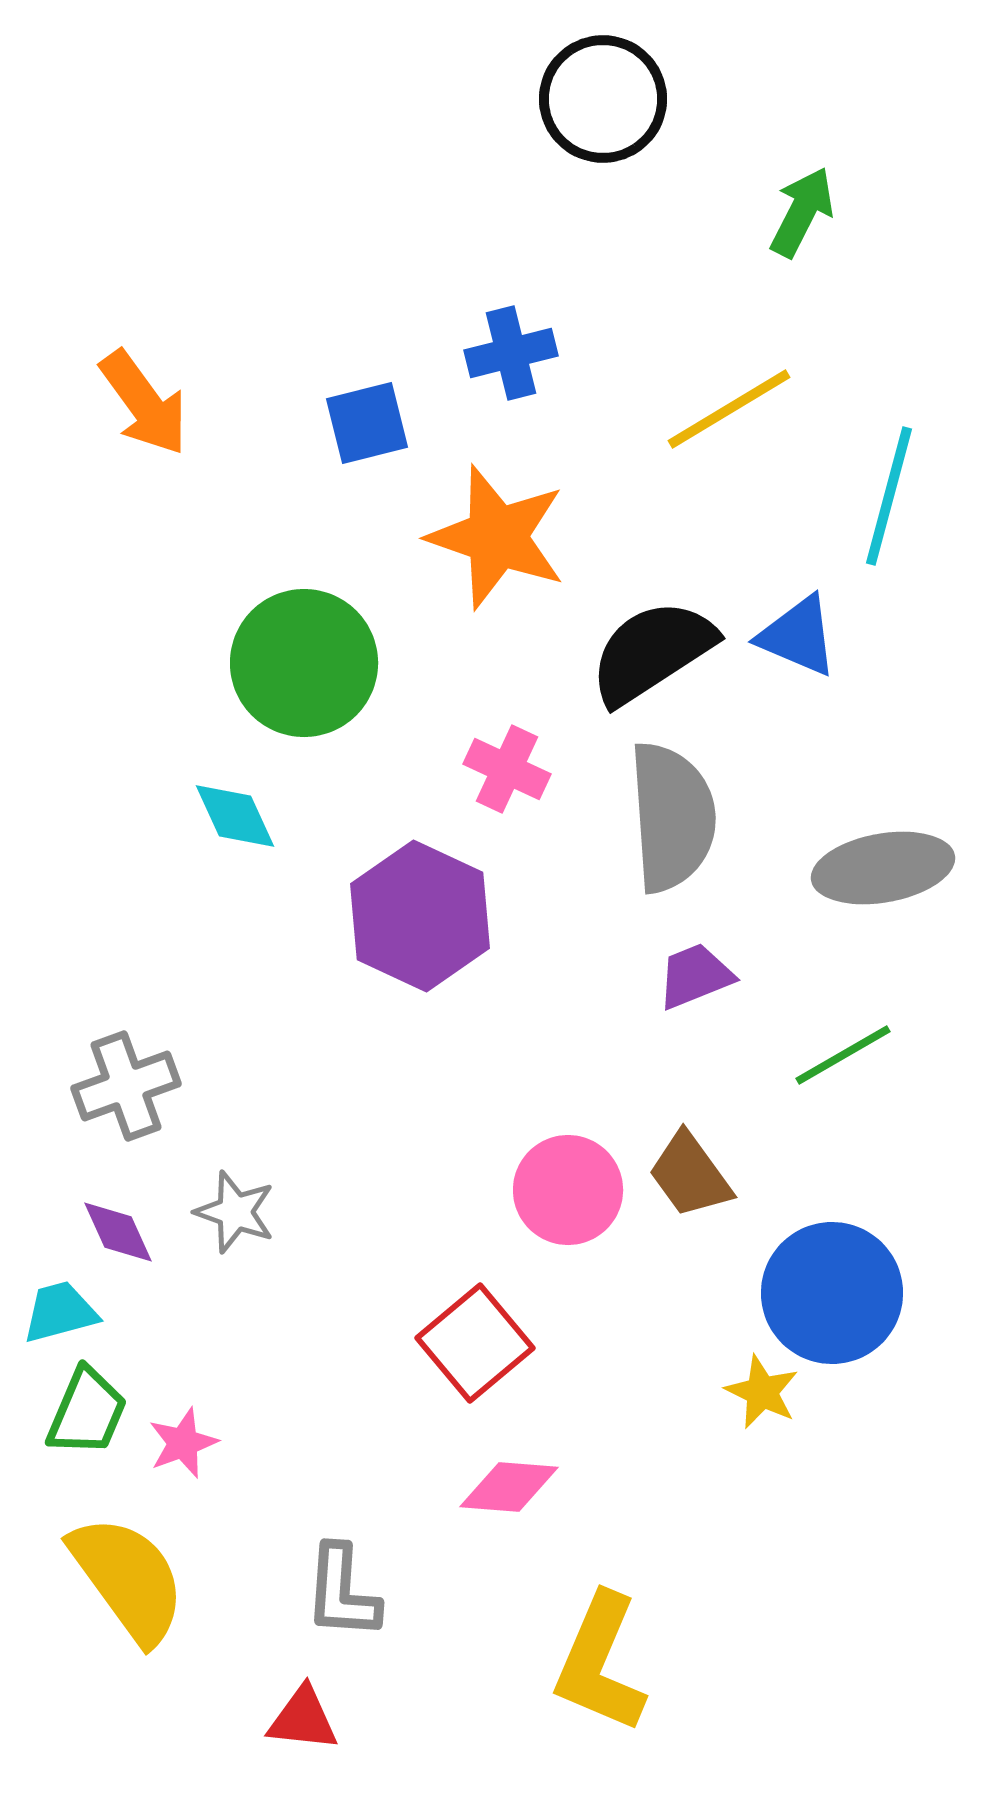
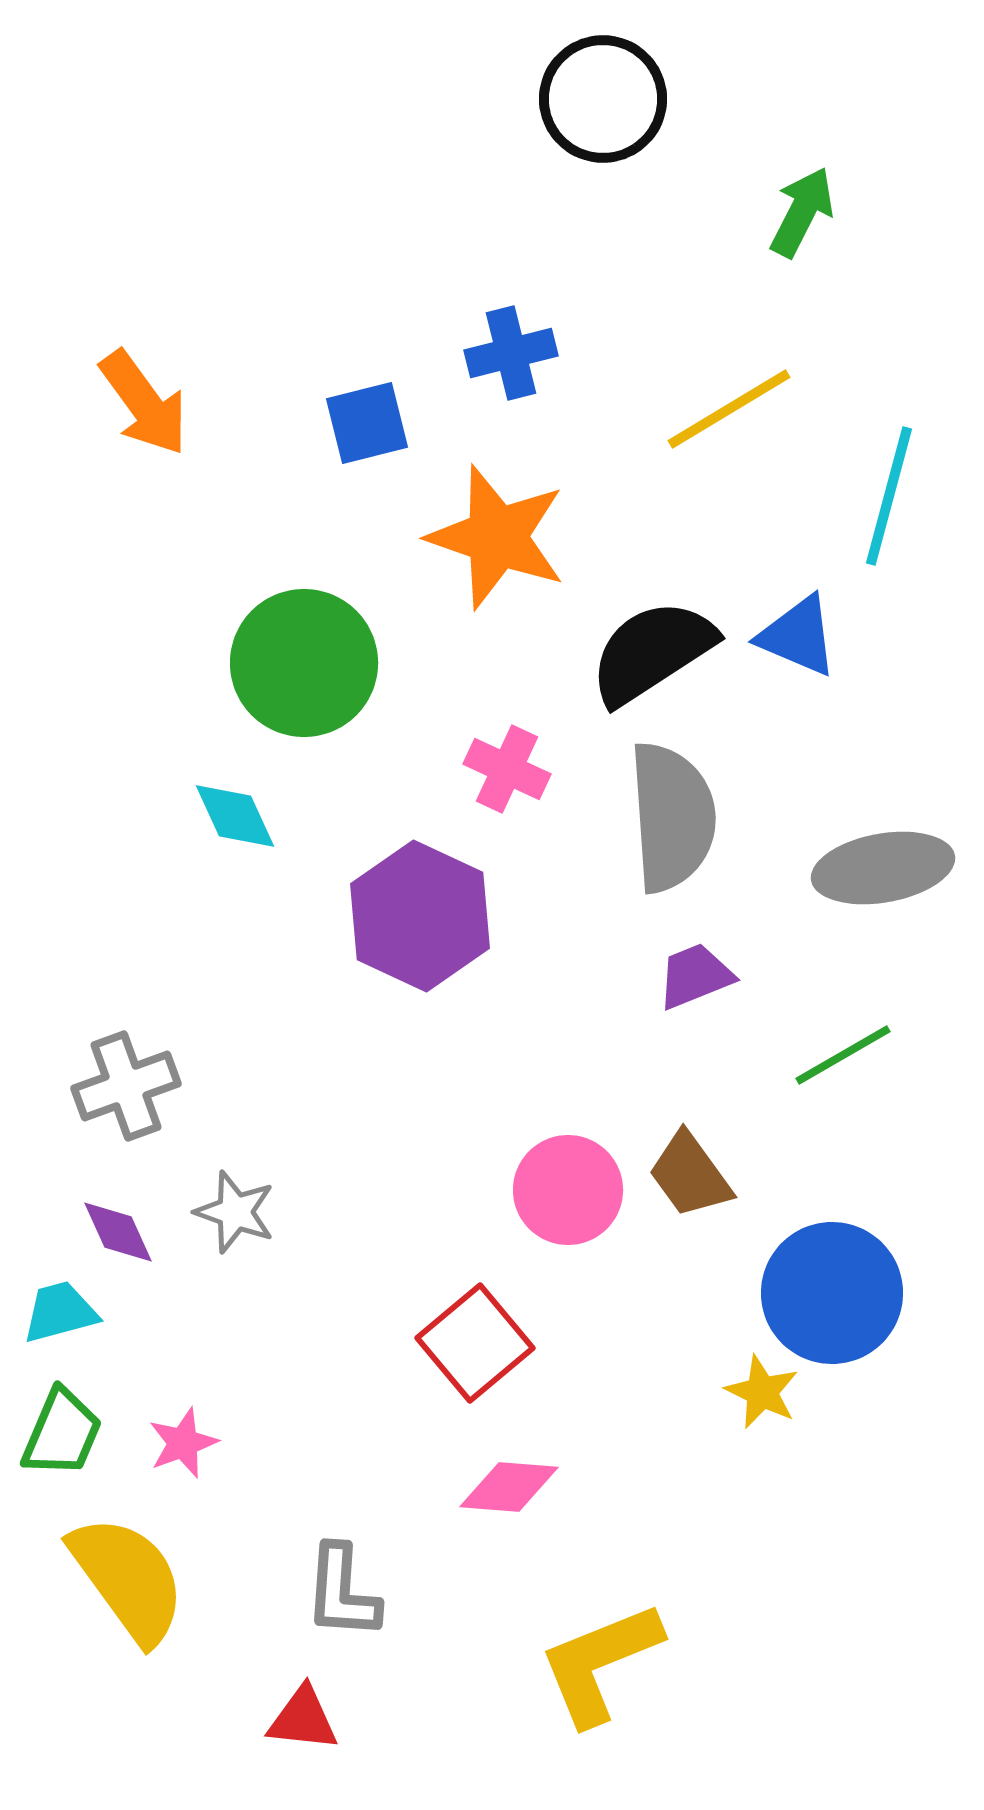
green trapezoid: moved 25 px left, 21 px down
yellow L-shape: rotated 45 degrees clockwise
